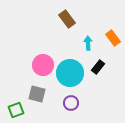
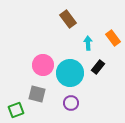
brown rectangle: moved 1 px right
